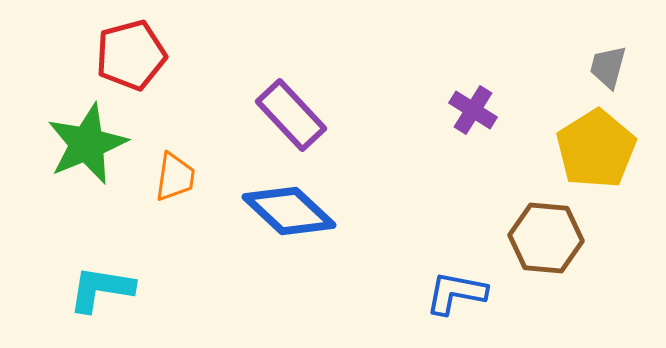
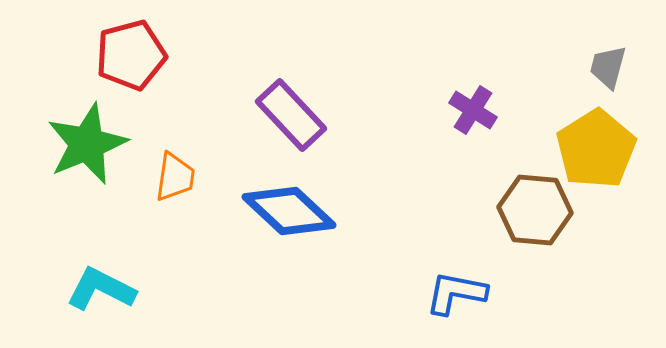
brown hexagon: moved 11 px left, 28 px up
cyan L-shape: rotated 18 degrees clockwise
